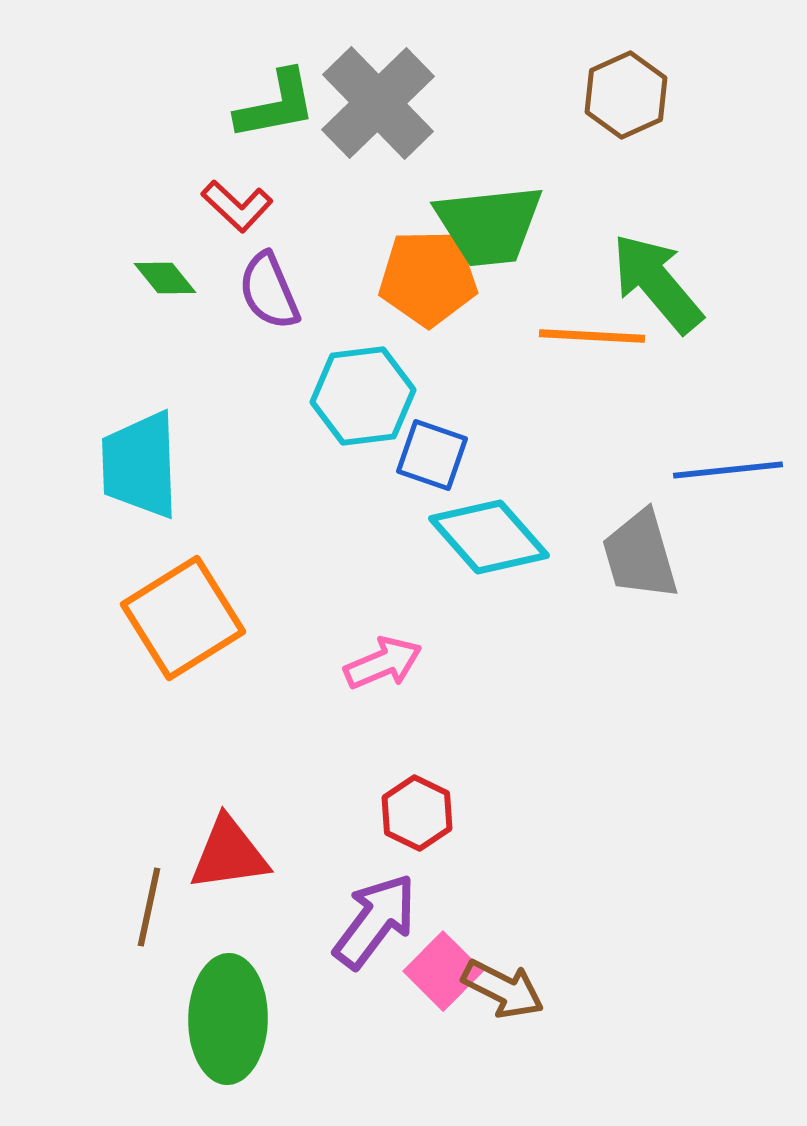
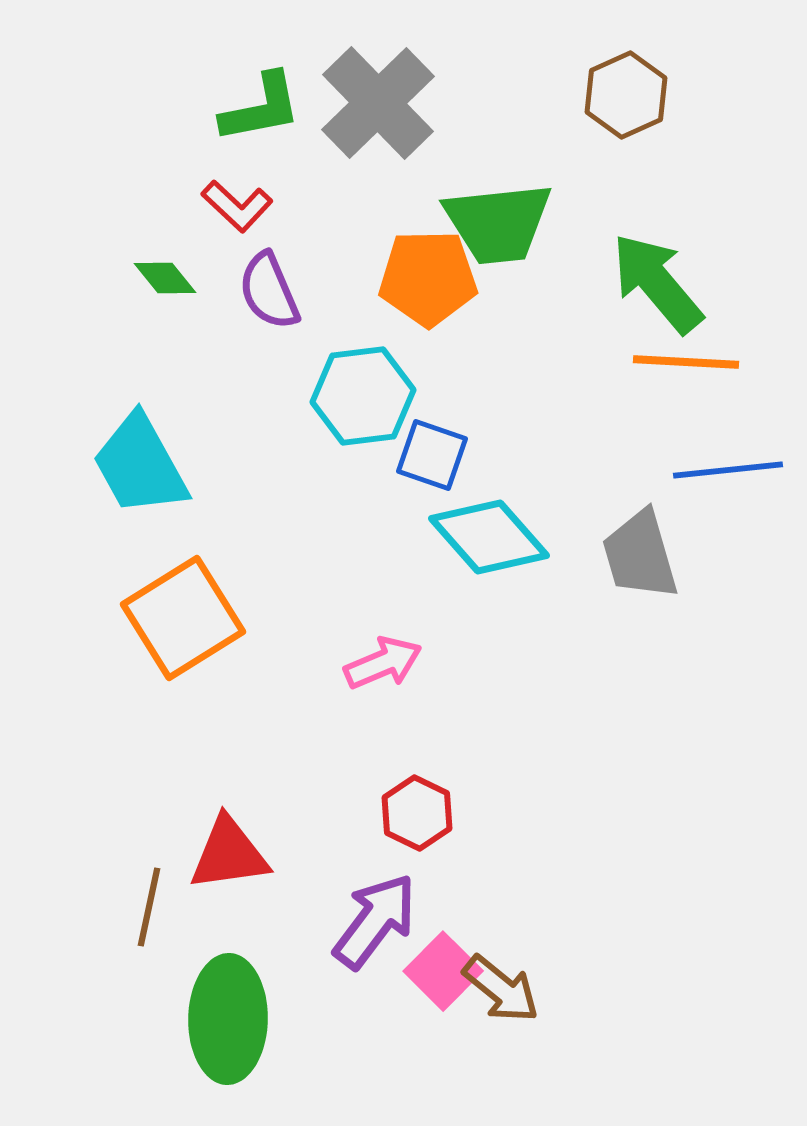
green L-shape: moved 15 px left, 3 px down
green trapezoid: moved 9 px right, 2 px up
orange line: moved 94 px right, 26 px down
cyan trapezoid: rotated 27 degrees counterclockwise
brown arrow: moved 2 px left; rotated 12 degrees clockwise
